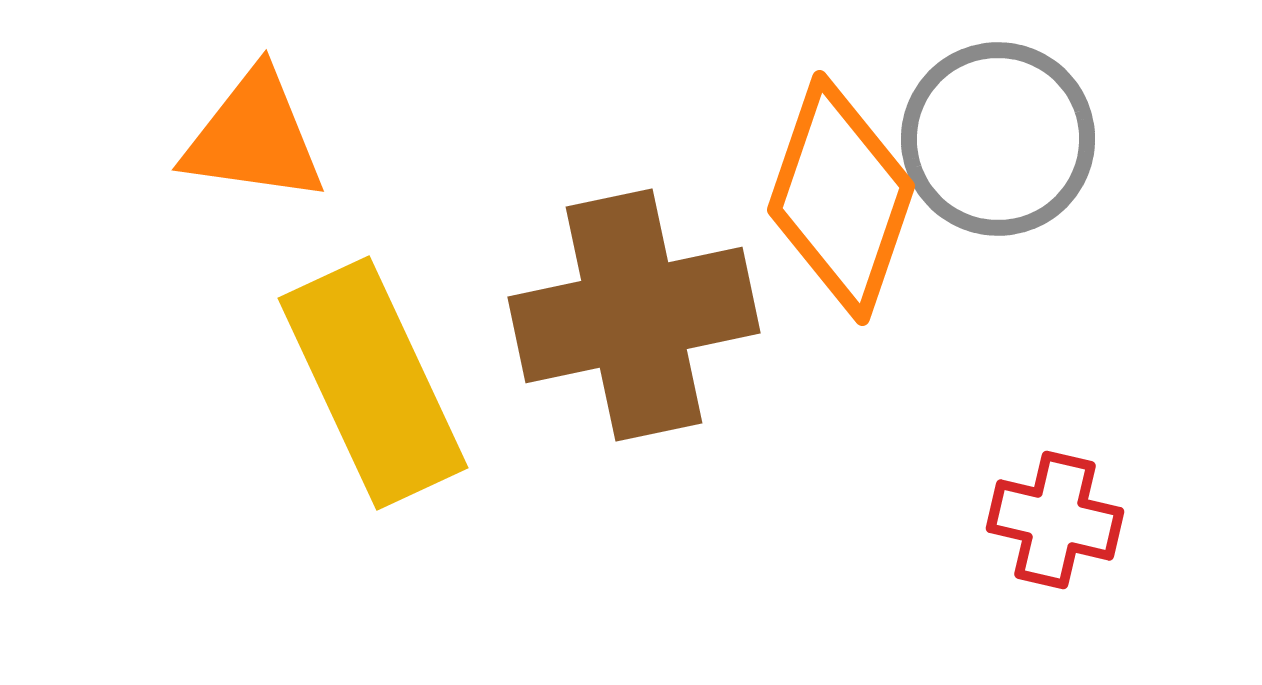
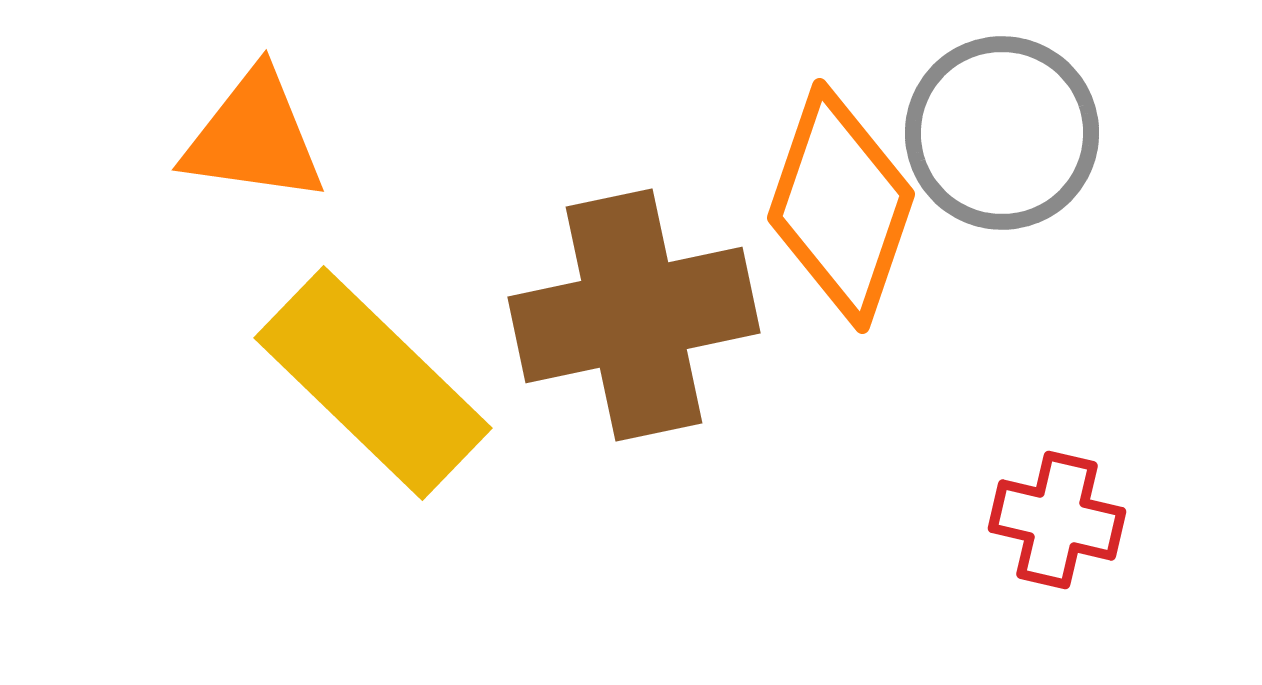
gray circle: moved 4 px right, 6 px up
orange diamond: moved 8 px down
yellow rectangle: rotated 21 degrees counterclockwise
red cross: moved 2 px right
